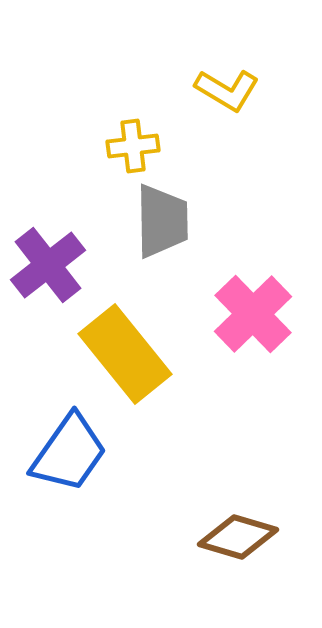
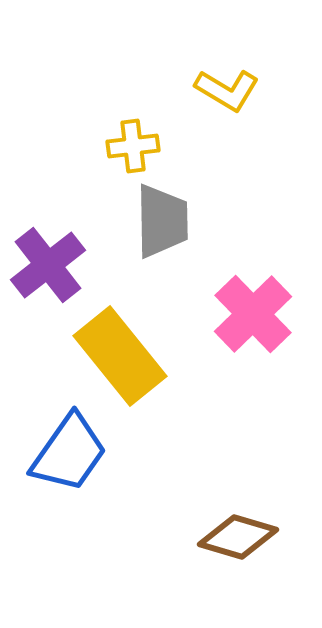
yellow rectangle: moved 5 px left, 2 px down
